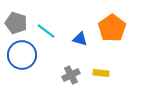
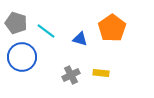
blue circle: moved 2 px down
